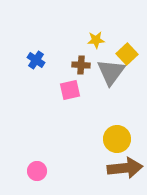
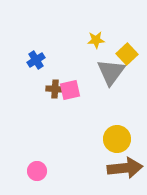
blue cross: rotated 24 degrees clockwise
brown cross: moved 26 px left, 24 px down
